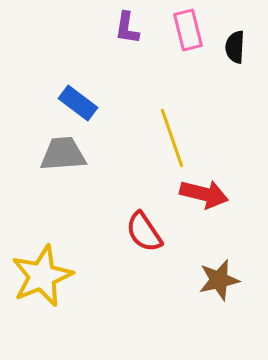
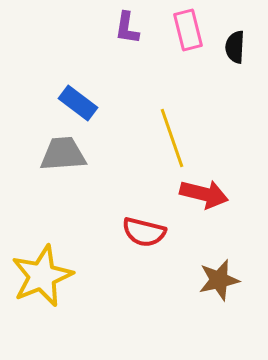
red semicircle: rotated 42 degrees counterclockwise
